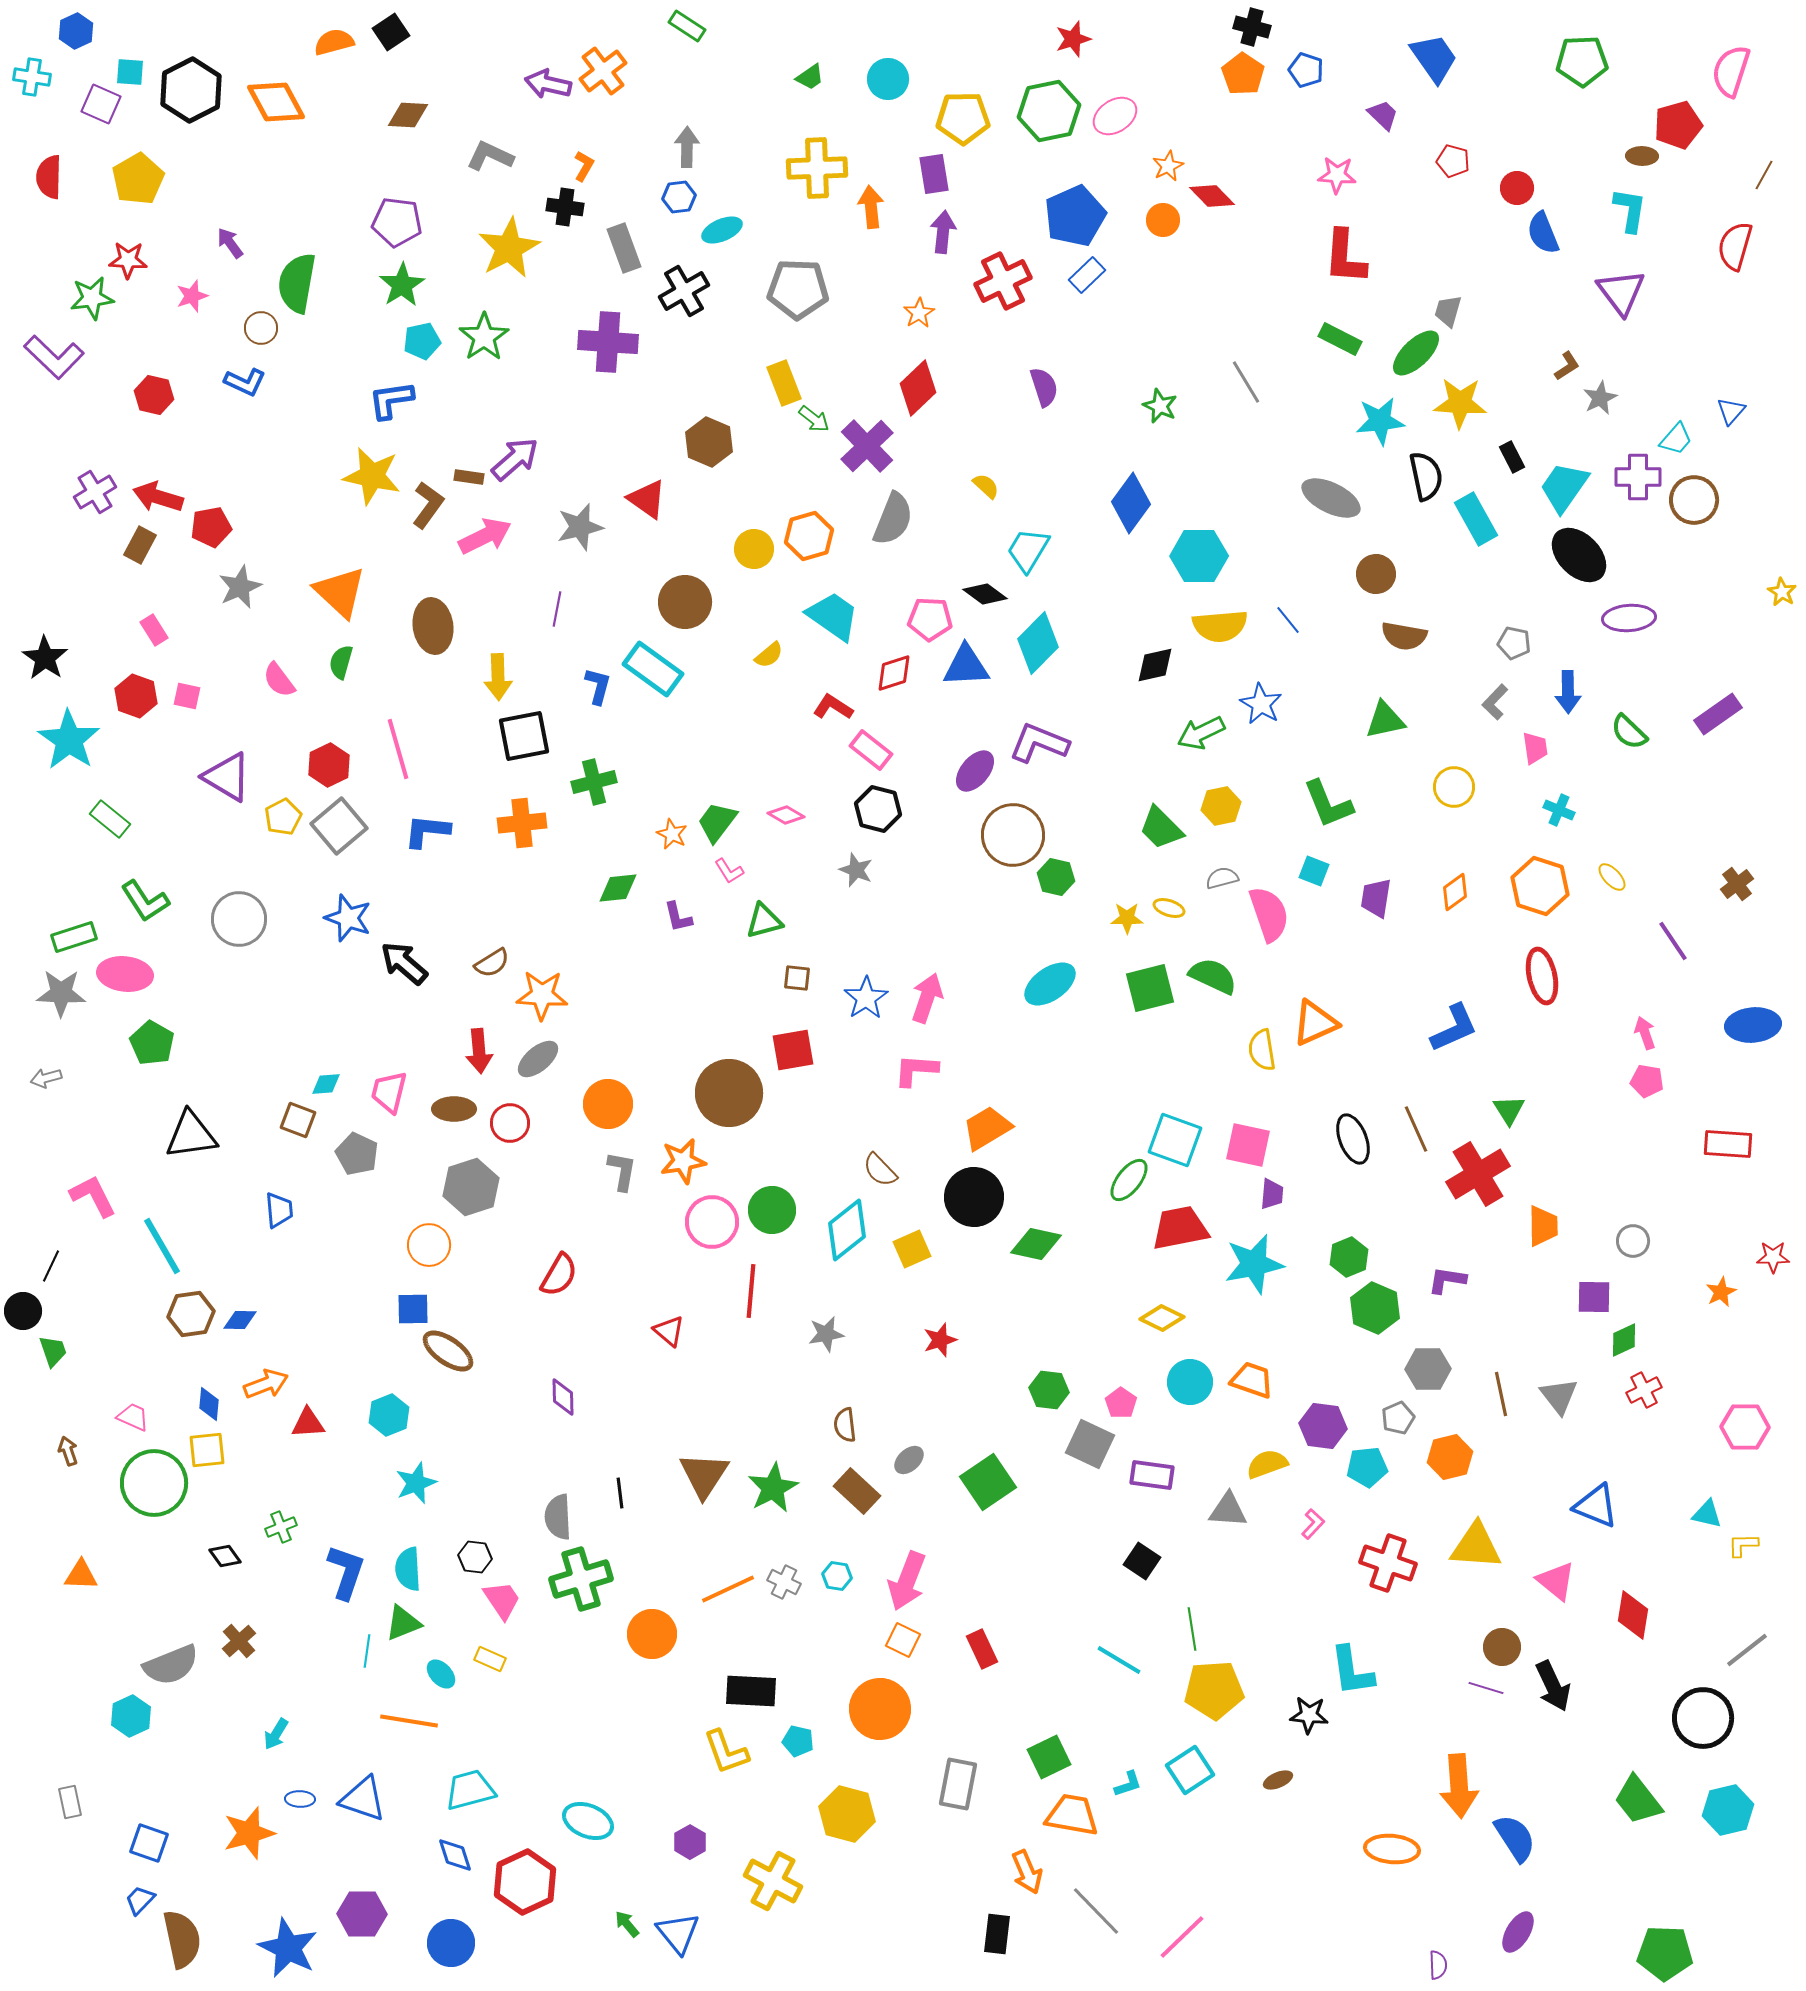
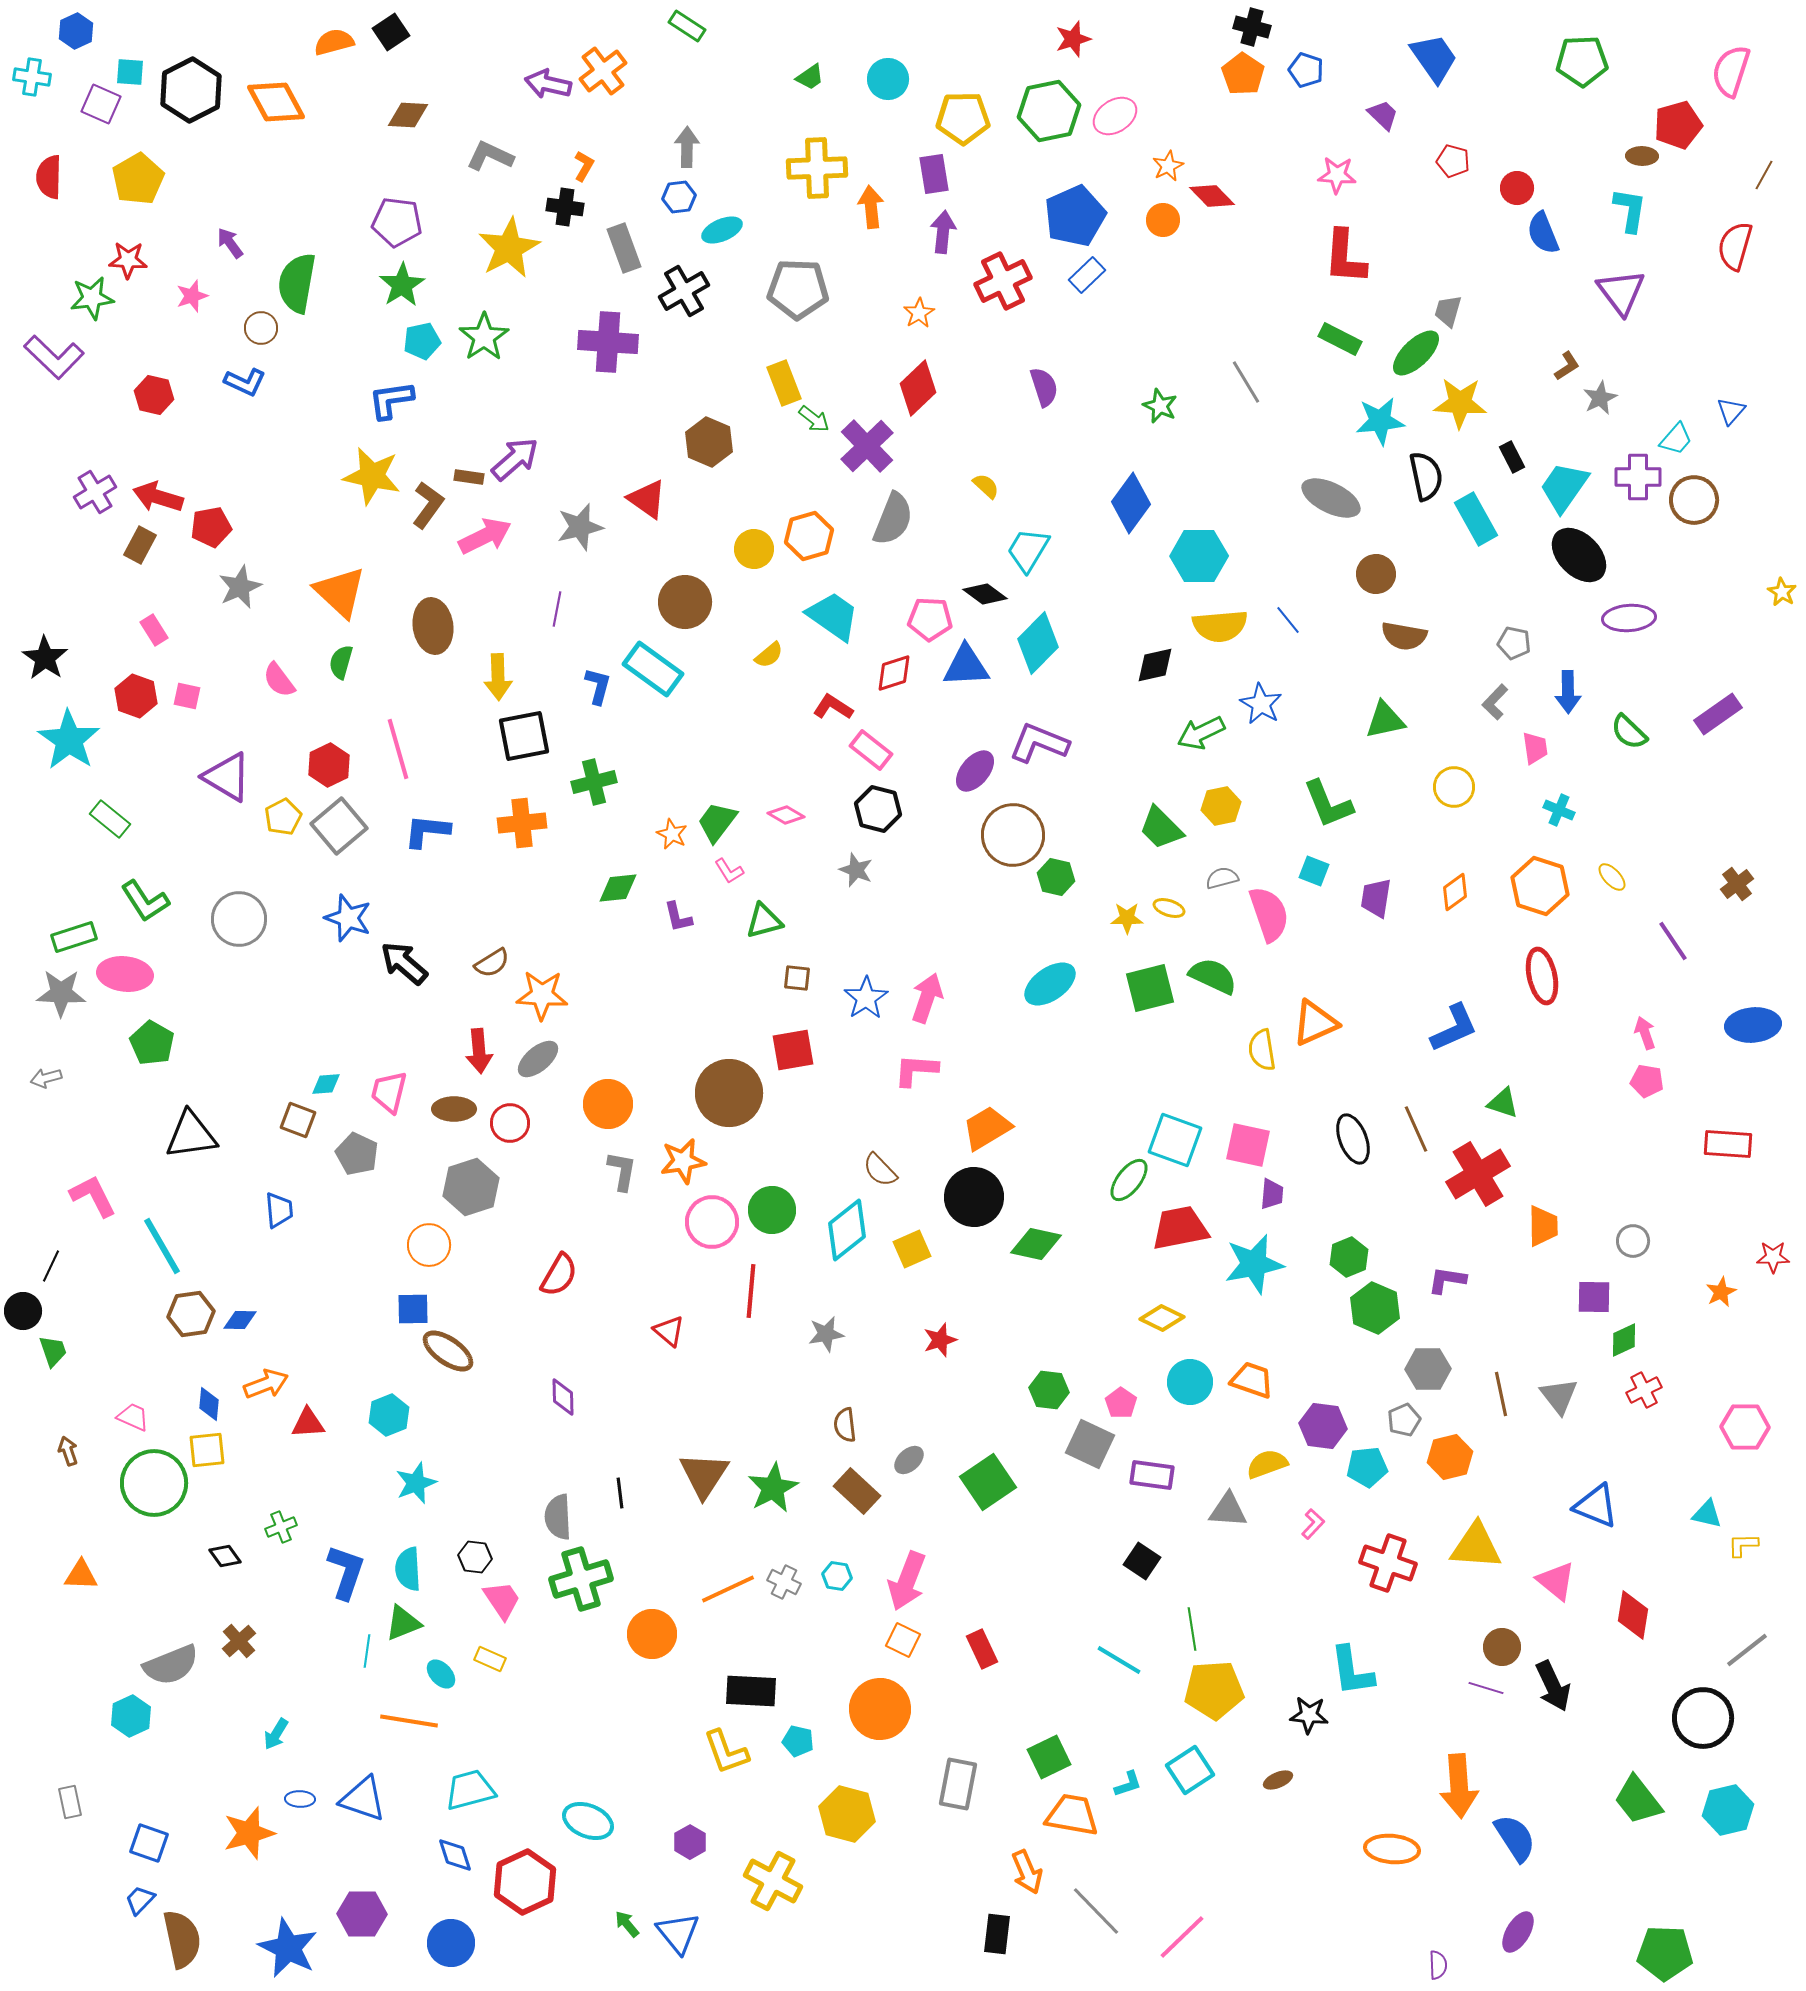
green triangle at (1509, 1110): moved 6 px left, 7 px up; rotated 40 degrees counterclockwise
gray pentagon at (1398, 1418): moved 6 px right, 2 px down
